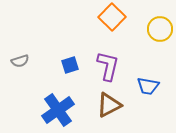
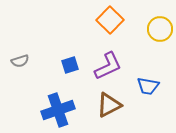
orange square: moved 2 px left, 3 px down
purple L-shape: rotated 52 degrees clockwise
blue cross: rotated 16 degrees clockwise
